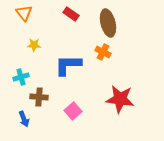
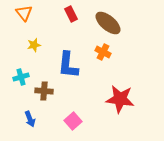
red rectangle: rotated 28 degrees clockwise
brown ellipse: rotated 36 degrees counterclockwise
yellow star: rotated 16 degrees counterclockwise
blue L-shape: rotated 84 degrees counterclockwise
brown cross: moved 5 px right, 6 px up
pink square: moved 10 px down
blue arrow: moved 6 px right
